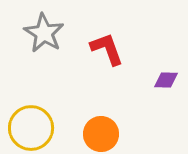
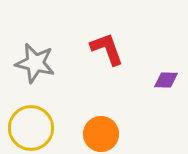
gray star: moved 9 px left, 30 px down; rotated 18 degrees counterclockwise
